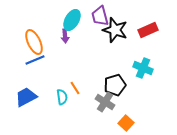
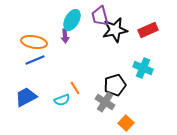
black star: rotated 30 degrees counterclockwise
orange ellipse: rotated 55 degrees counterclockwise
cyan semicircle: moved 3 px down; rotated 77 degrees clockwise
